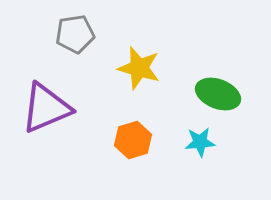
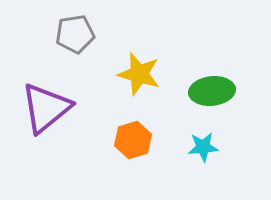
yellow star: moved 6 px down
green ellipse: moved 6 px left, 3 px up; rotated 27 degrees counterclockwise
purple triangle: rotated 16 degrees counterclockwise
cyan star: moved 3 px right, 5 px down
